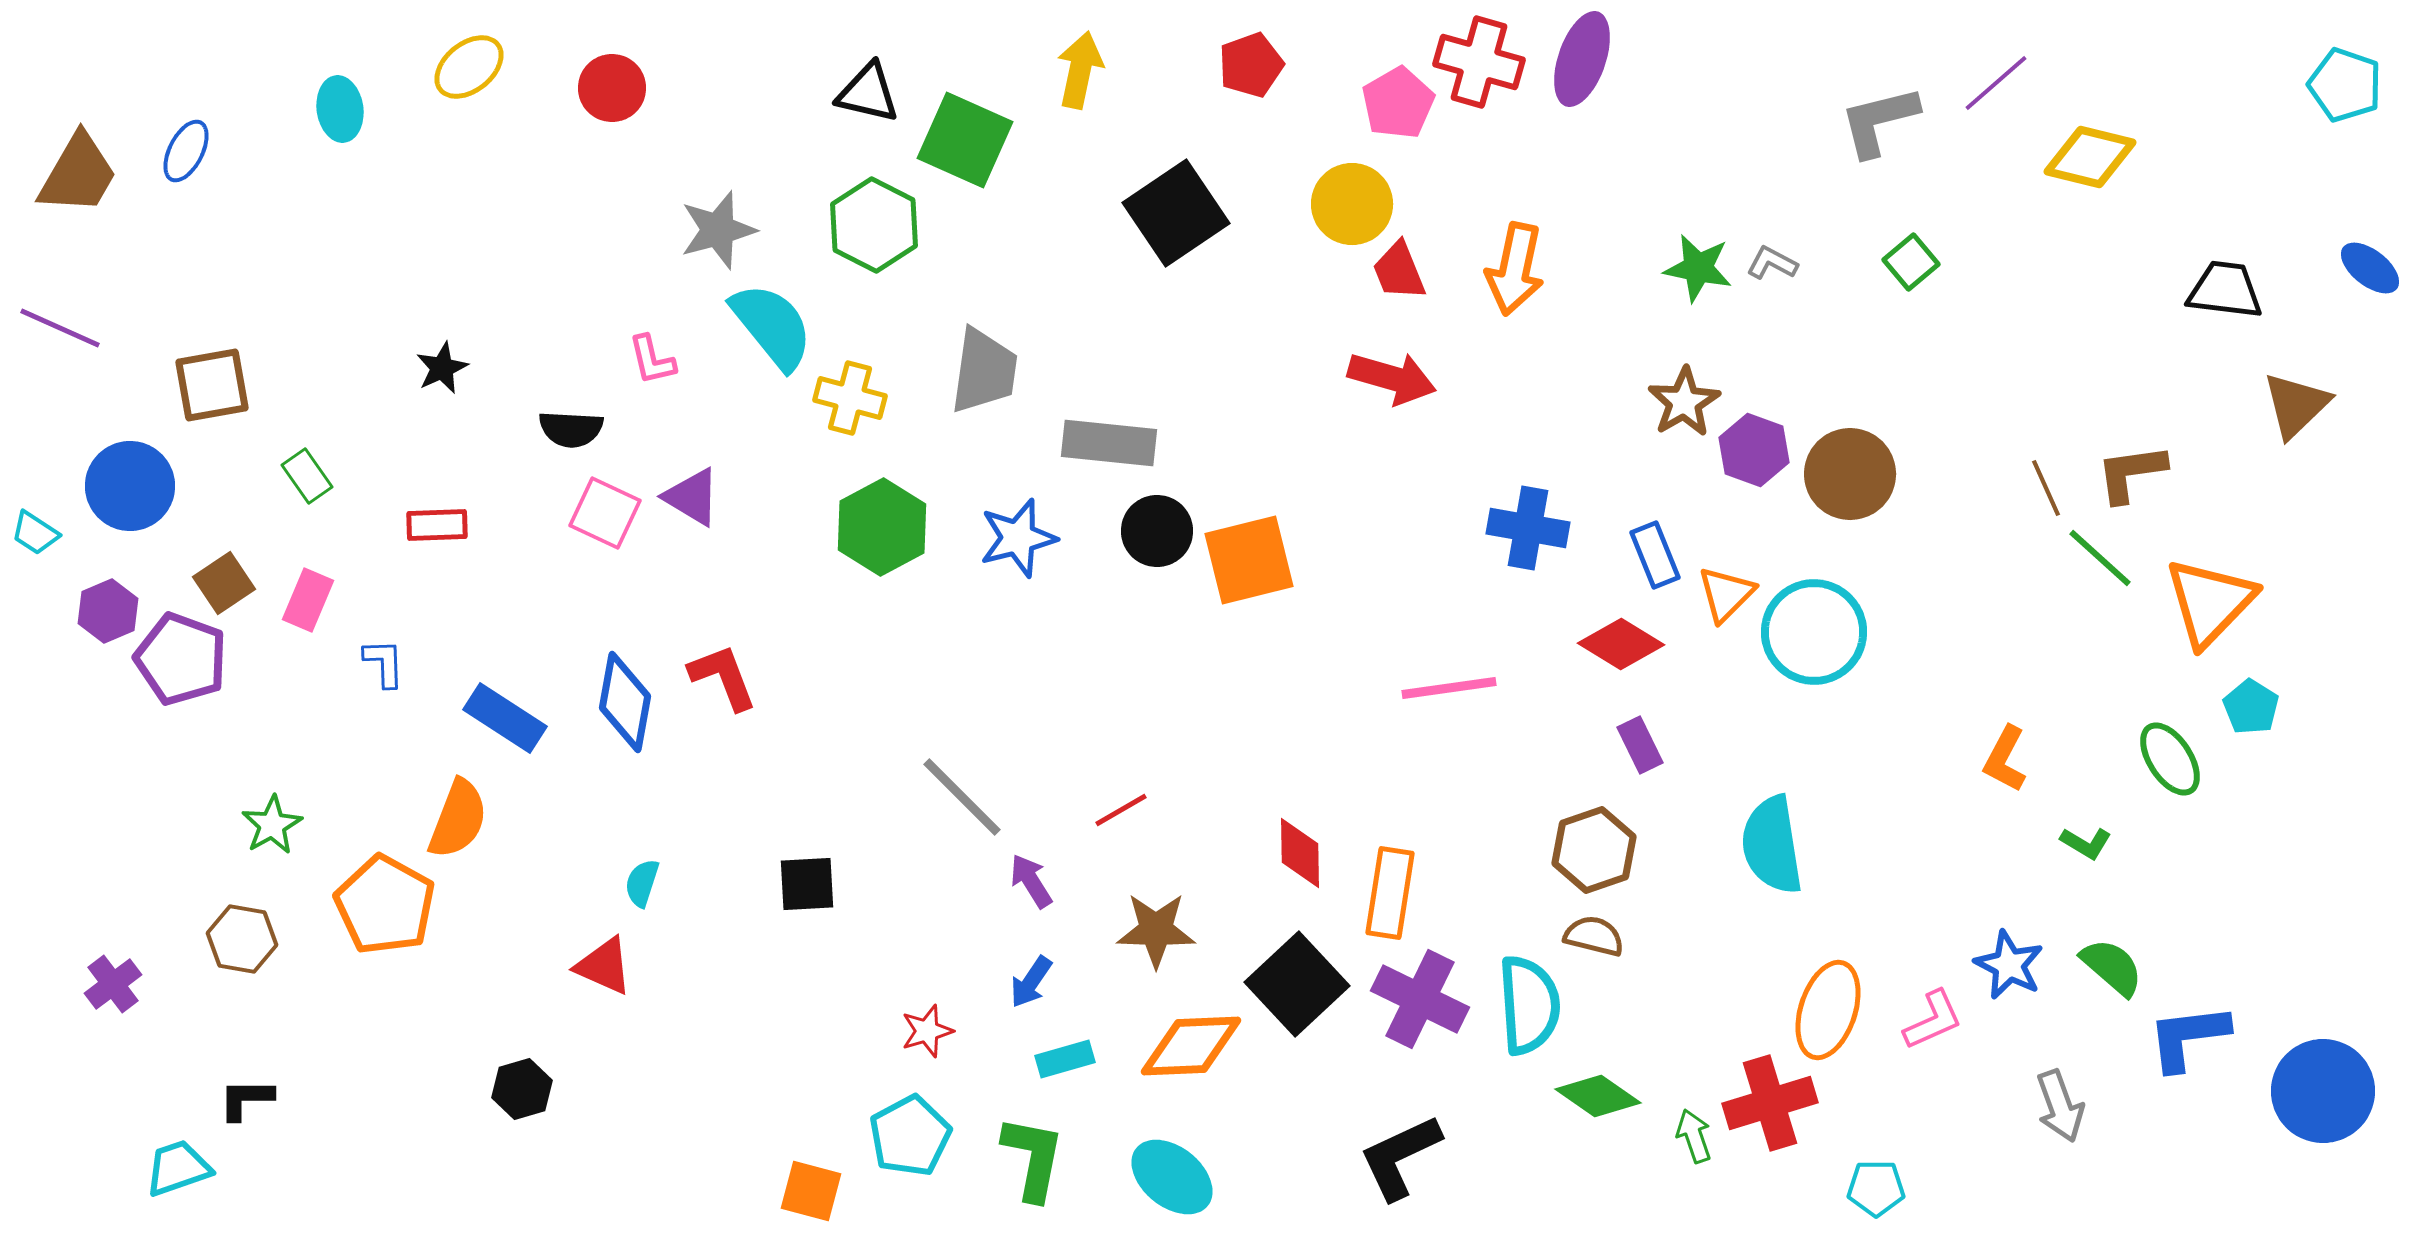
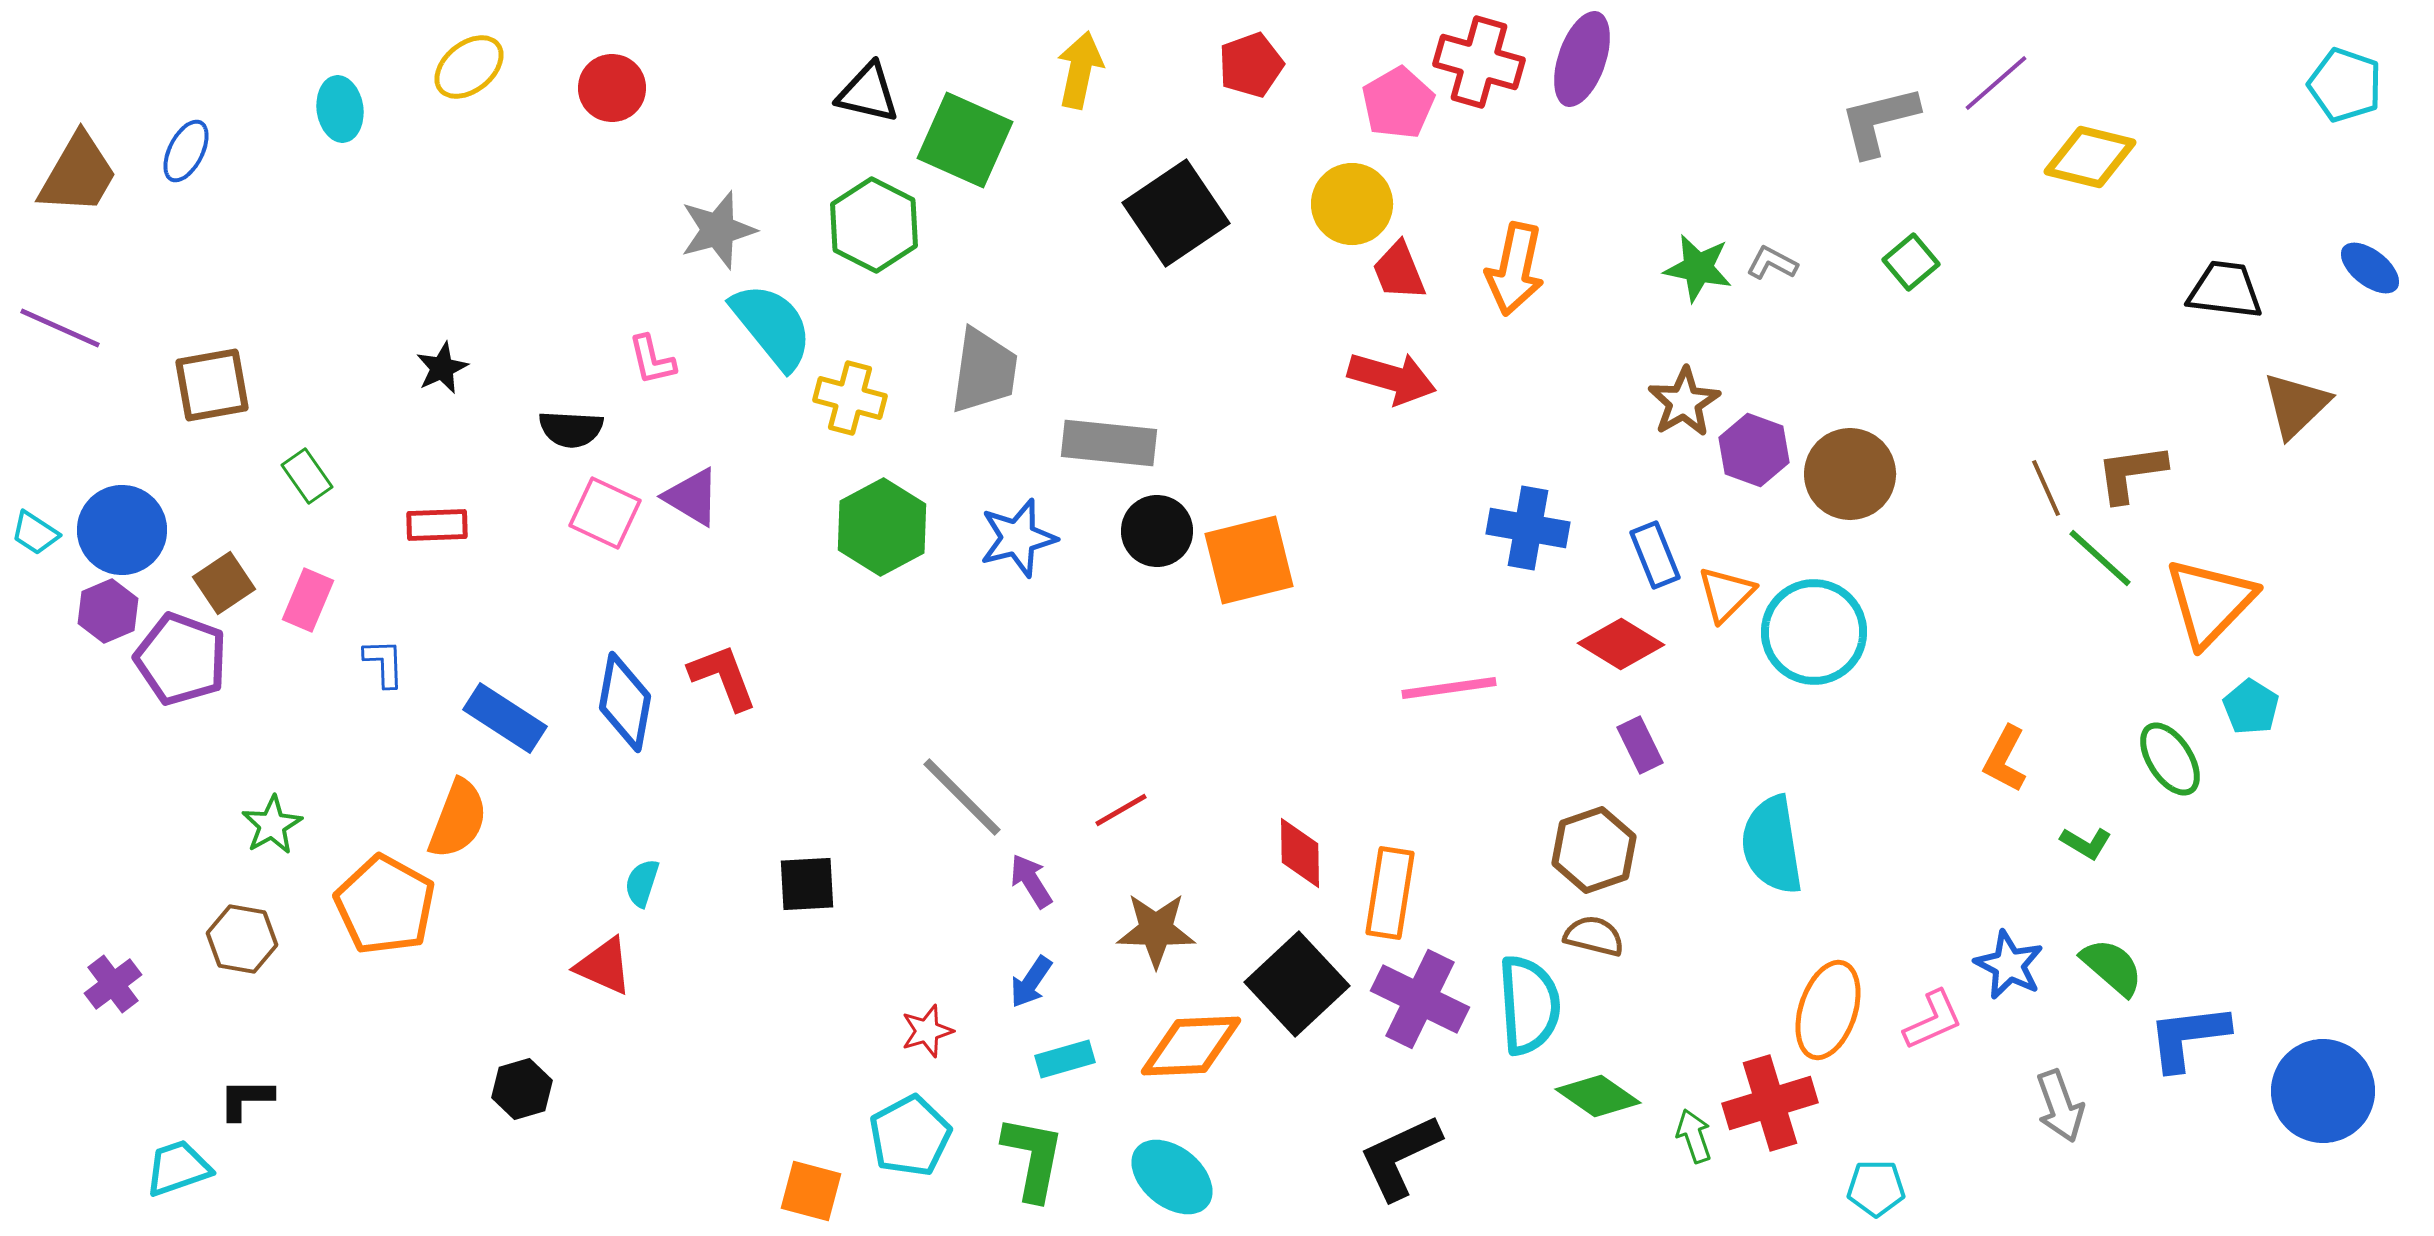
blue circle at (130, 486): moved 8 px left, 44 px down
